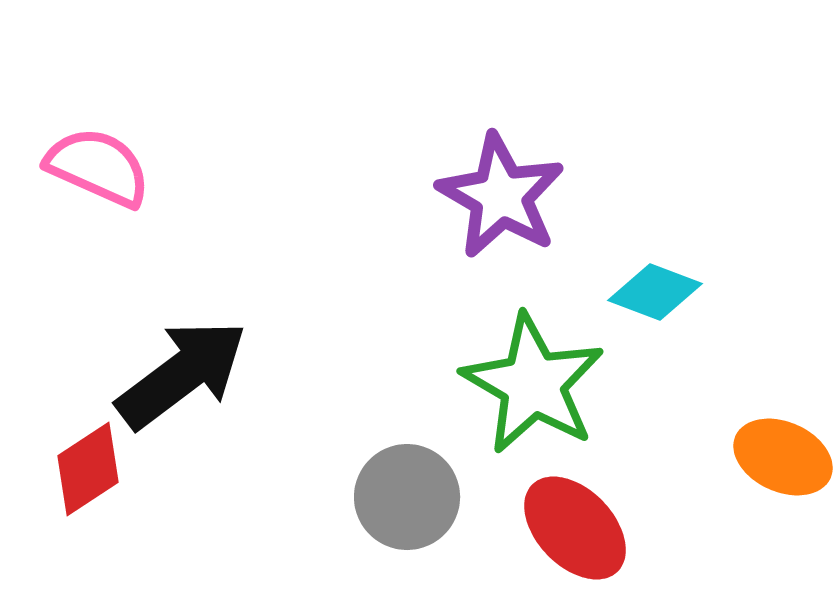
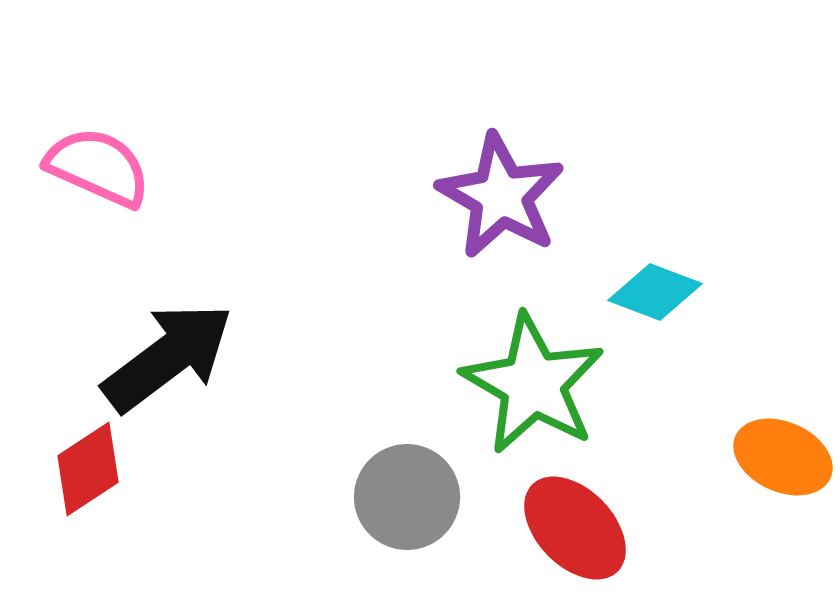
black arrow: moved 14 px left, 17 px up
